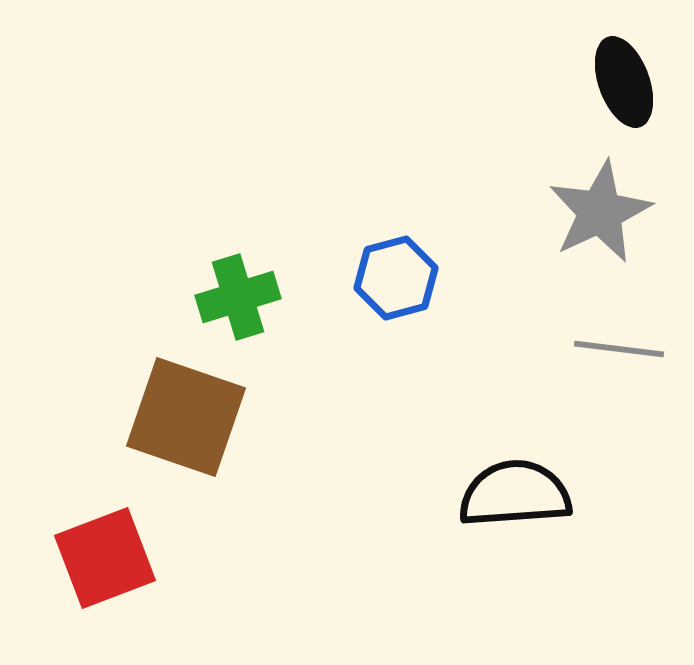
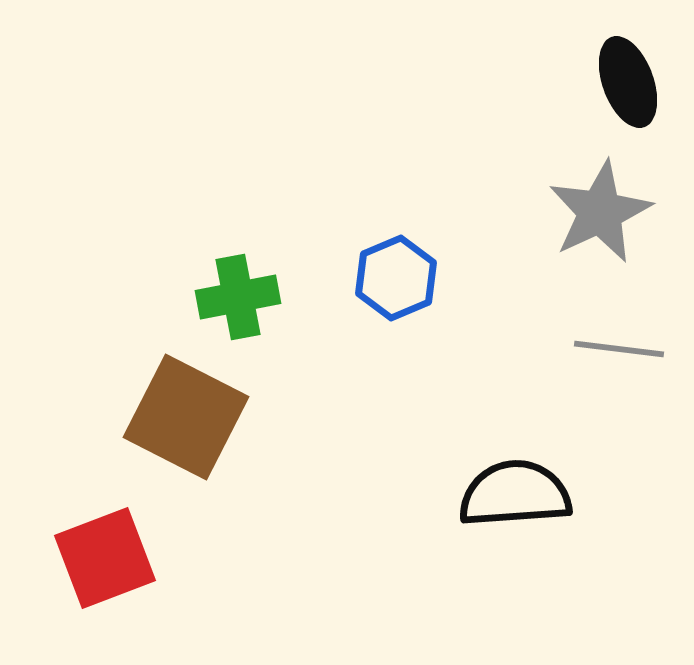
black ellipse: moved 4 px right
blue hexagon: rotated 8 degrees counterclockwise
green cross: rotated 6 degrees clockwise
brown square: rotated 8 degrees clockwise
